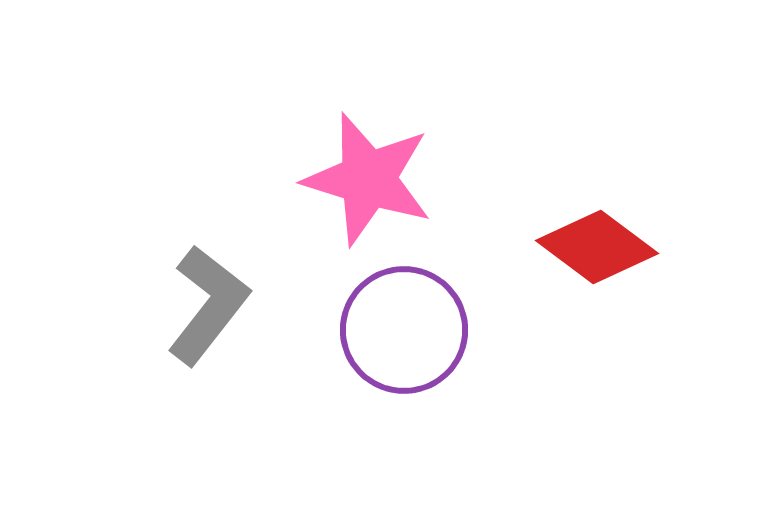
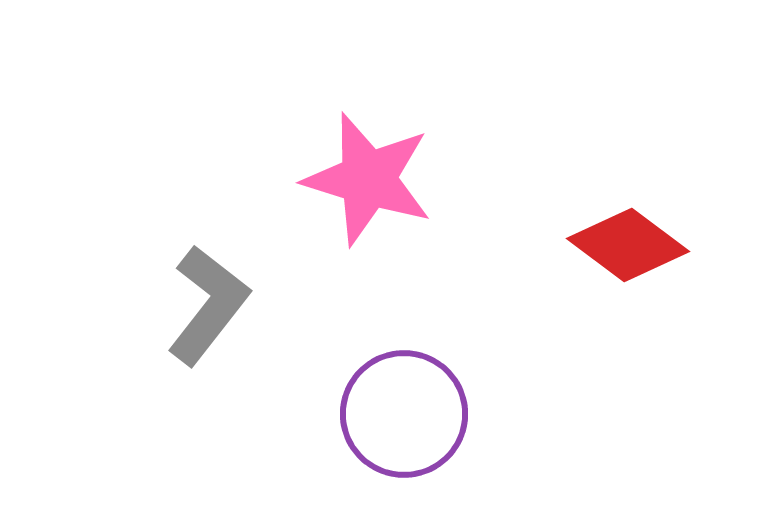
red diamond: moved 31 px right, 2 px up
purple circle: moved 84 px down
